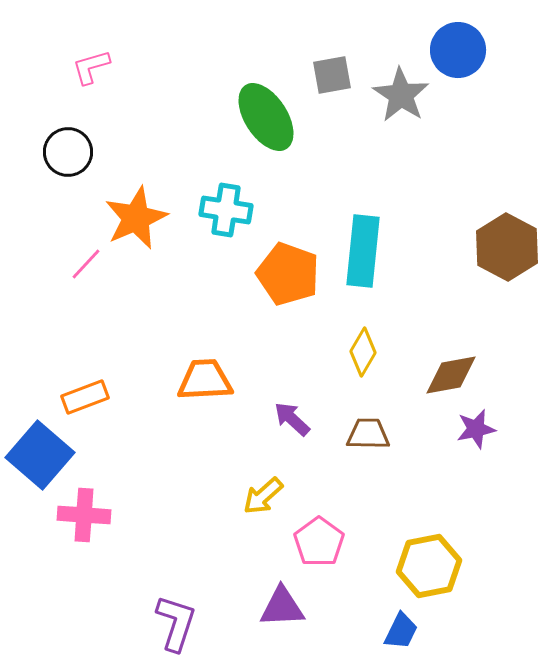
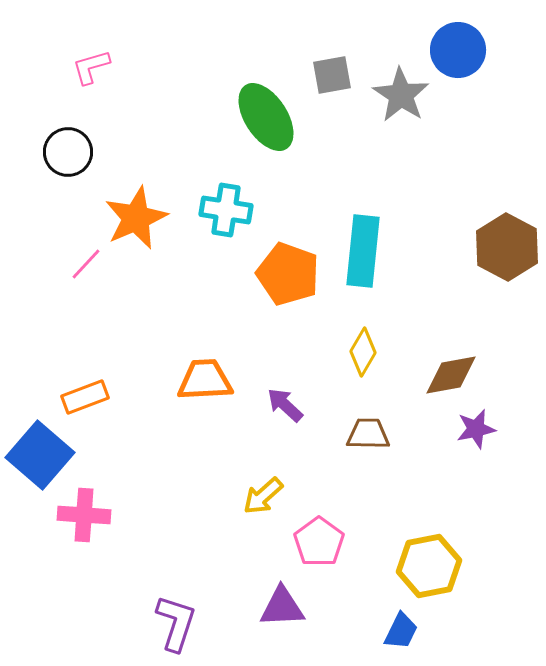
purple arrow: moved 7 px left, 14 px up
